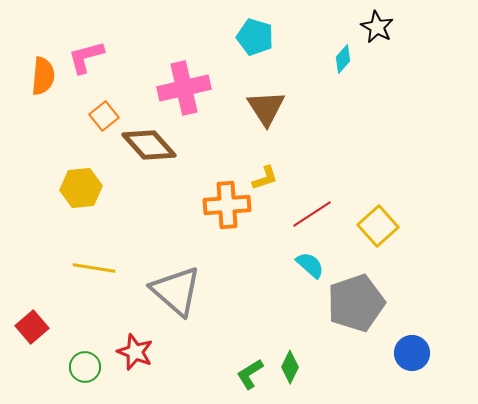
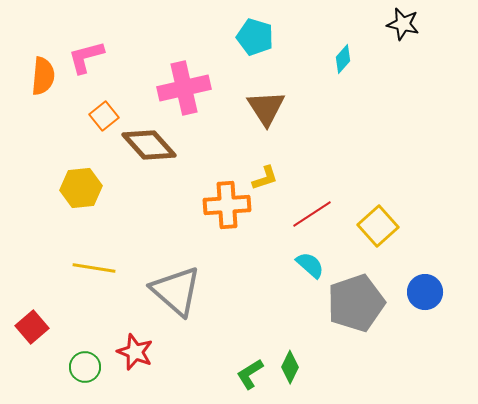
black star: moved 26 px right, 3 px up; rotated 16 degrees counterclockwise
blue circle: moved 13 px right, 61 px up
